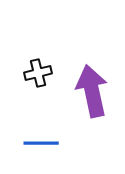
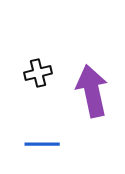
blue line: moved 1 px right, 1 px down
